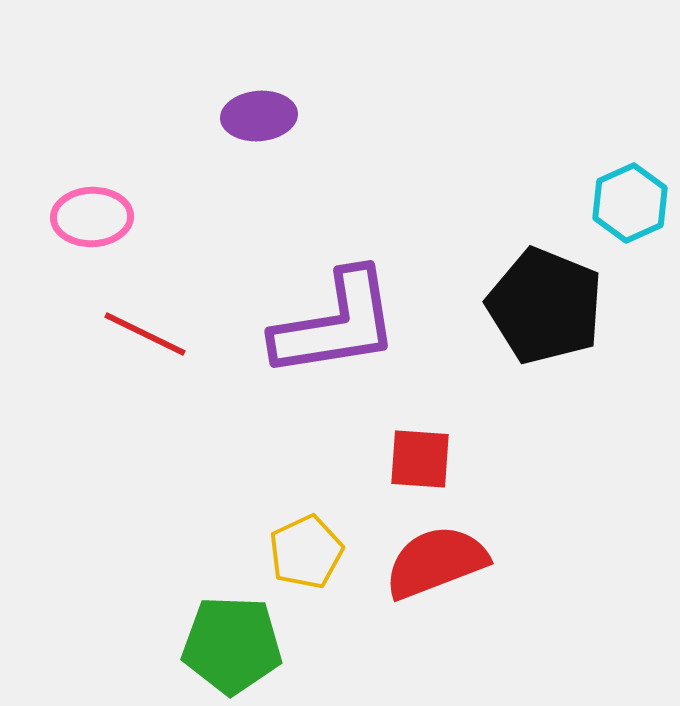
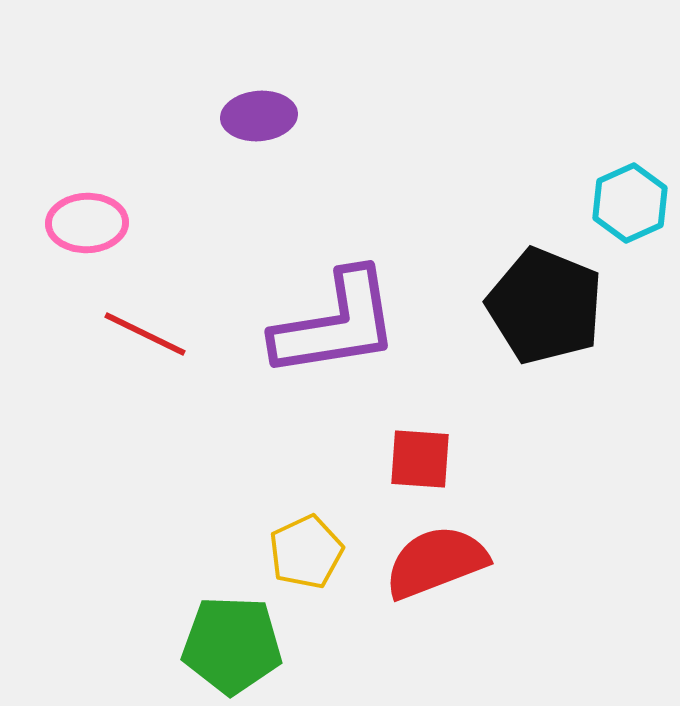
pink ellipse: moved 5 px left, 6 px down
